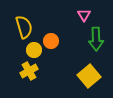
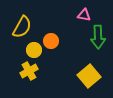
pink triangle: rotated 48 degrees counterclockwise
yellow semicircle: moved 2 px left; rotated 45 degrees clockwise
green arrow: moved 2 px right, 2 px up
